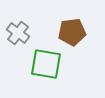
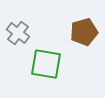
brown pentagon: moved 12 px right; rotated 8 degrees counterclockwise
